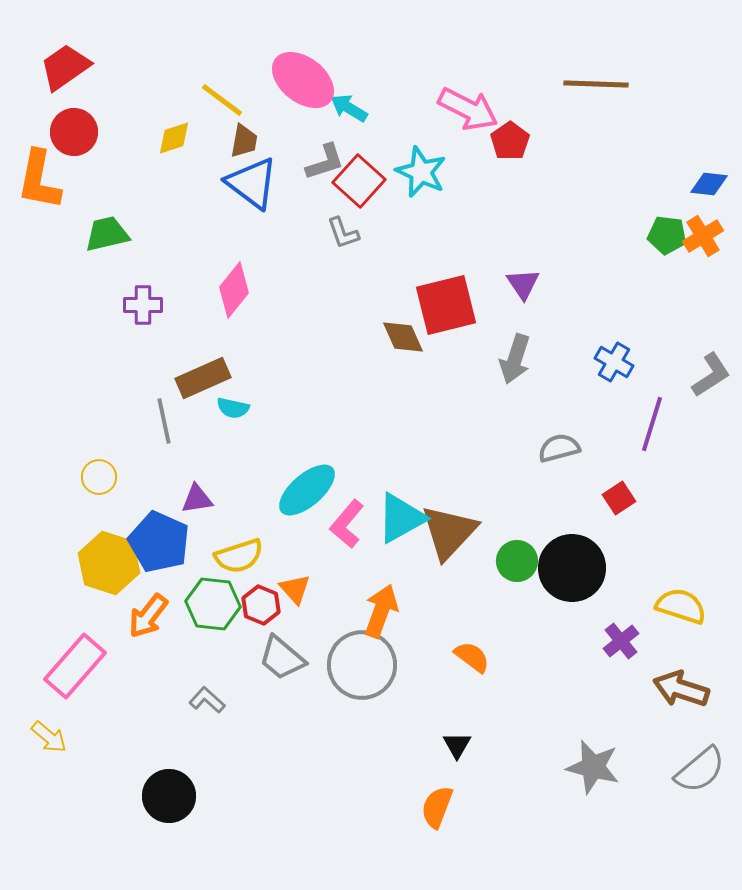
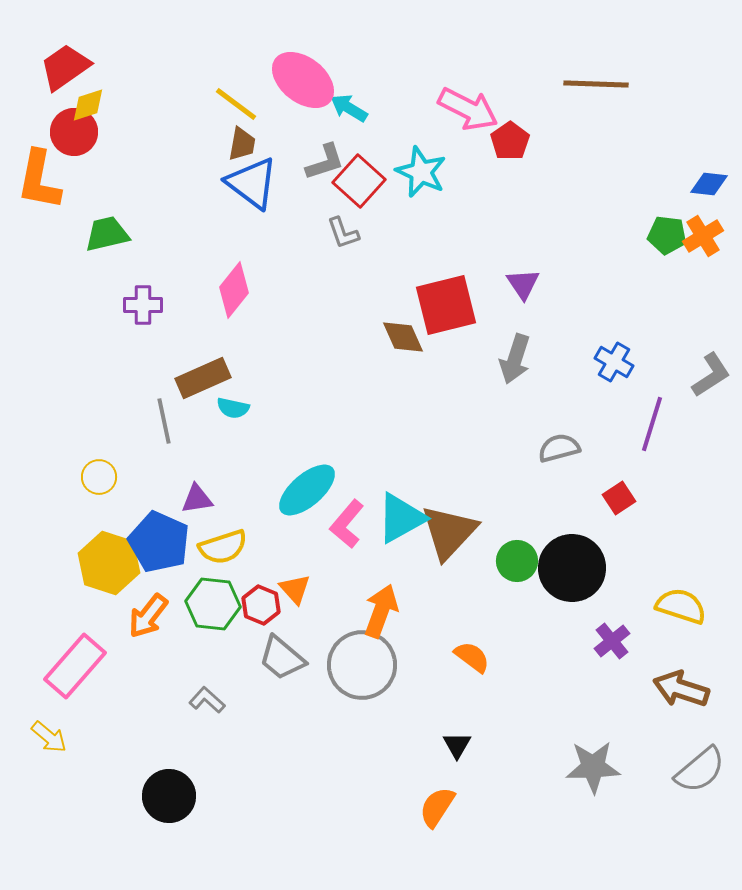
yellow line at (222, 100): moved 14 px right, 4 px down
yellow diamond at (174, 138): moved 86 px left, 33 px up
brown trapezoid at (244, 141): moved 2 px left, 3 px down
yellow semicircle at (239, 556): moved 16 px left, 9 px up
purple cross at (621, 641): moved 9 px left
gray star at (593, 767): rotated 16 degrees counterclockwise
orange semicircle at (437, 807): rotated 12 degrees clockwise
